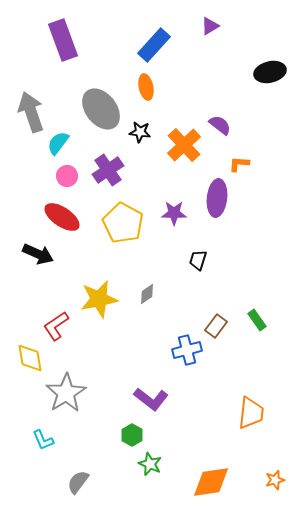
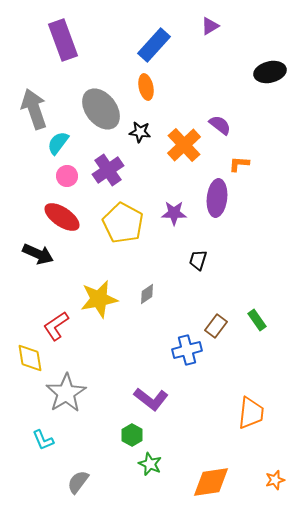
gray arrow: moved 3 px right, 3 px up
